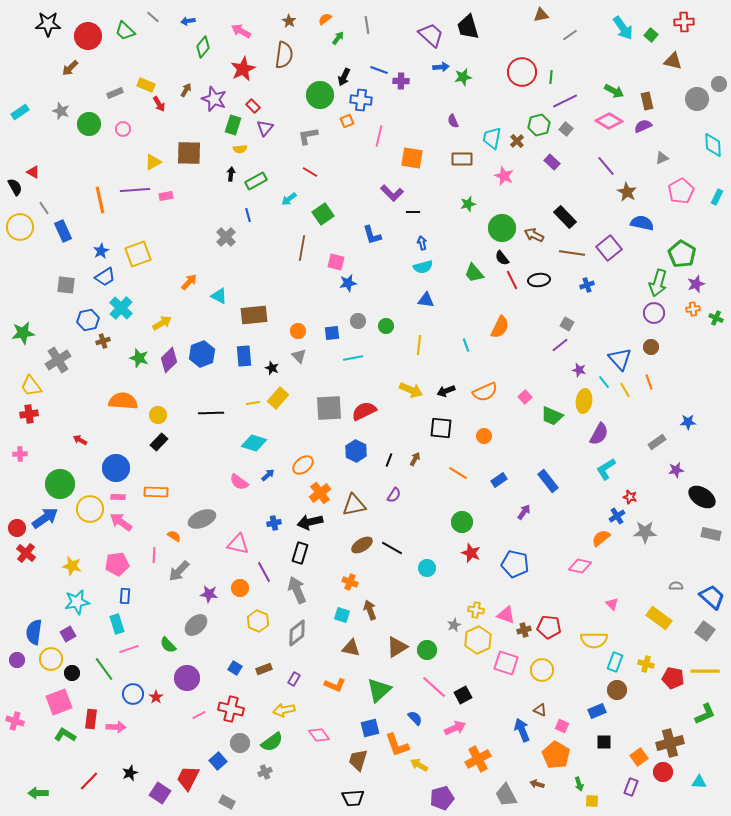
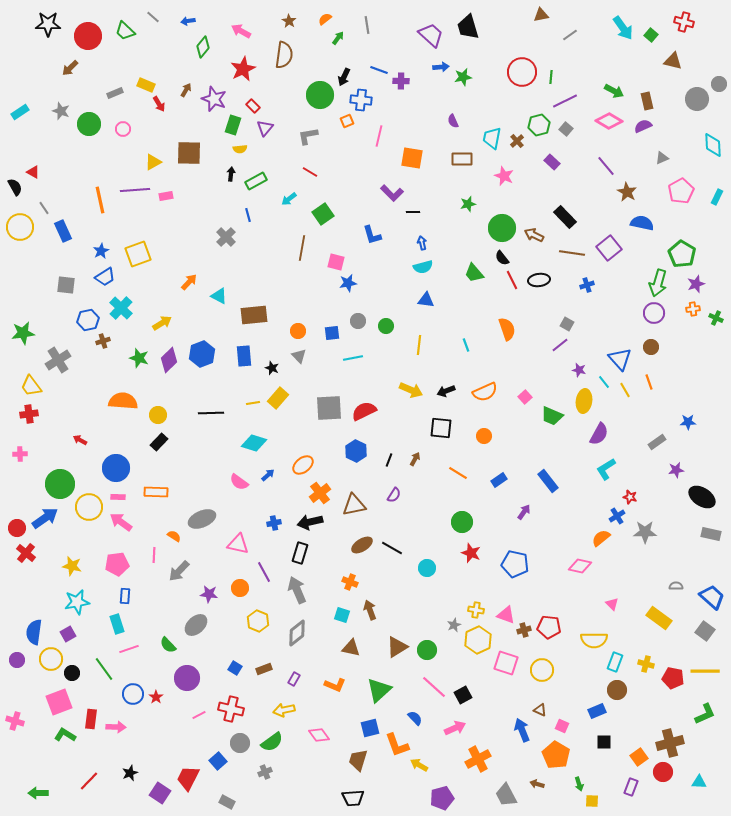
red cross at (684, 22): rotated 18 degrees clockwise
orange semicircle at (500, 327): moved 7 px right, 2 px down; rotated 45 degrees counterclockwise
yellow circle at (90, 509): moved 1 px left, 2 px up
